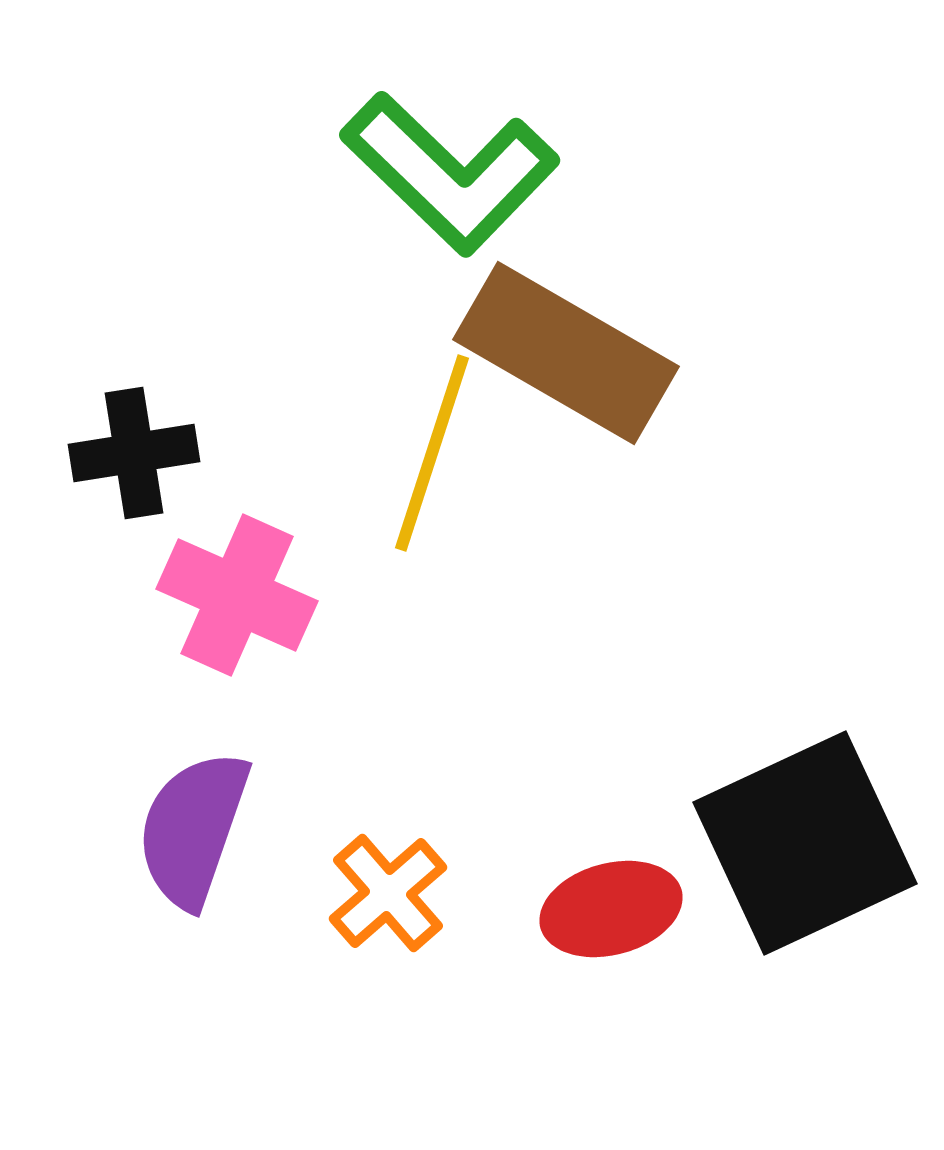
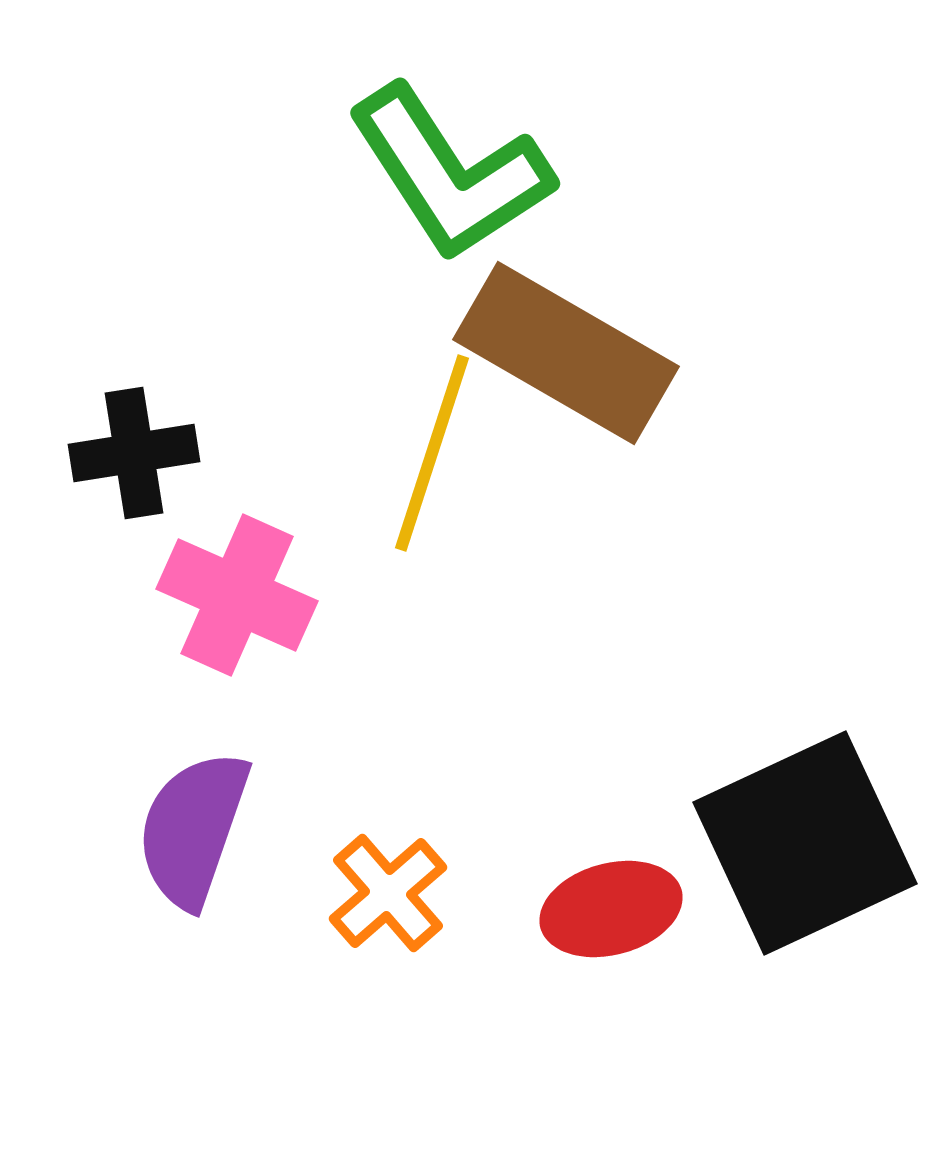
green L-shape: rotated 13 degrees clockwise
